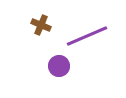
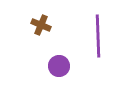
purple line: moved 11 px right; rotated 69 degrees counterclockwise
